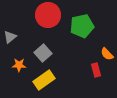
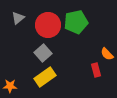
red circle: moved 10 px down
green pentagon: moved 6 px left, 4 px up
gray triangle: moved 8 px right, 19 px up
orange star: moved 9 px left, 21 px down
yellow rectangle: moved 1 px right, 3 px up
